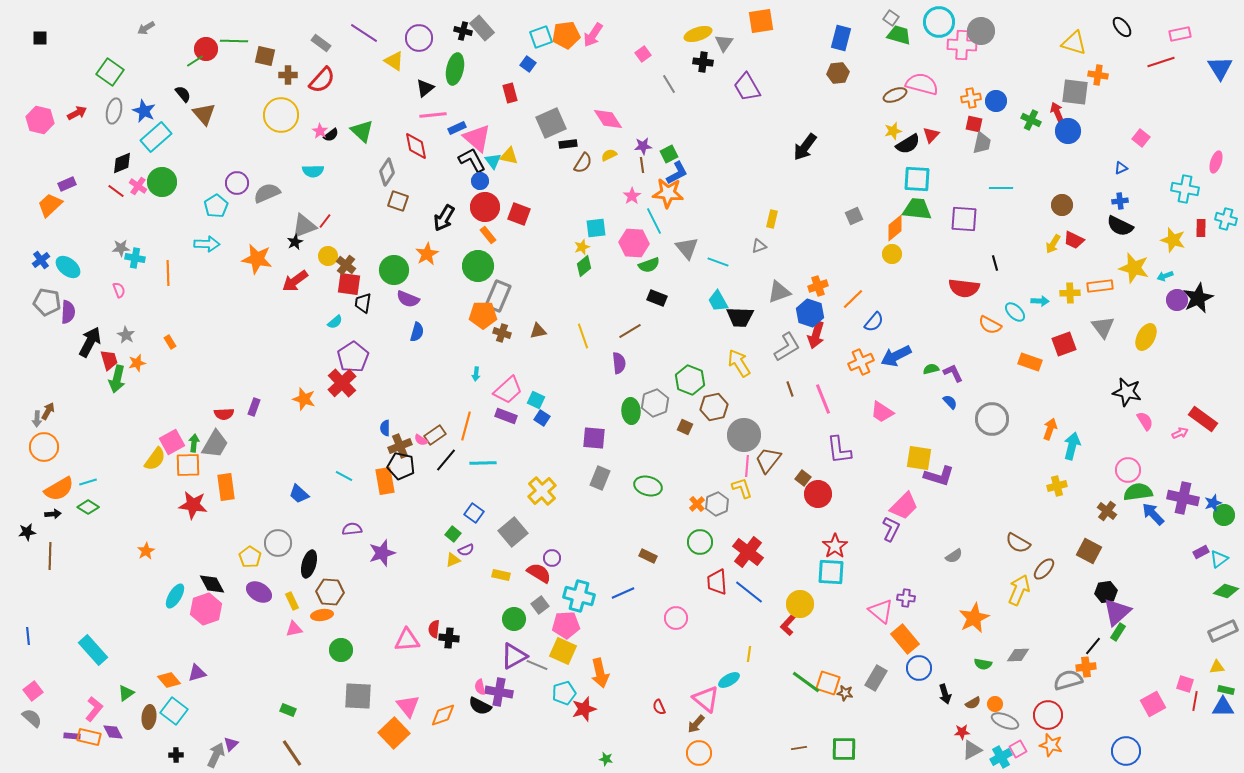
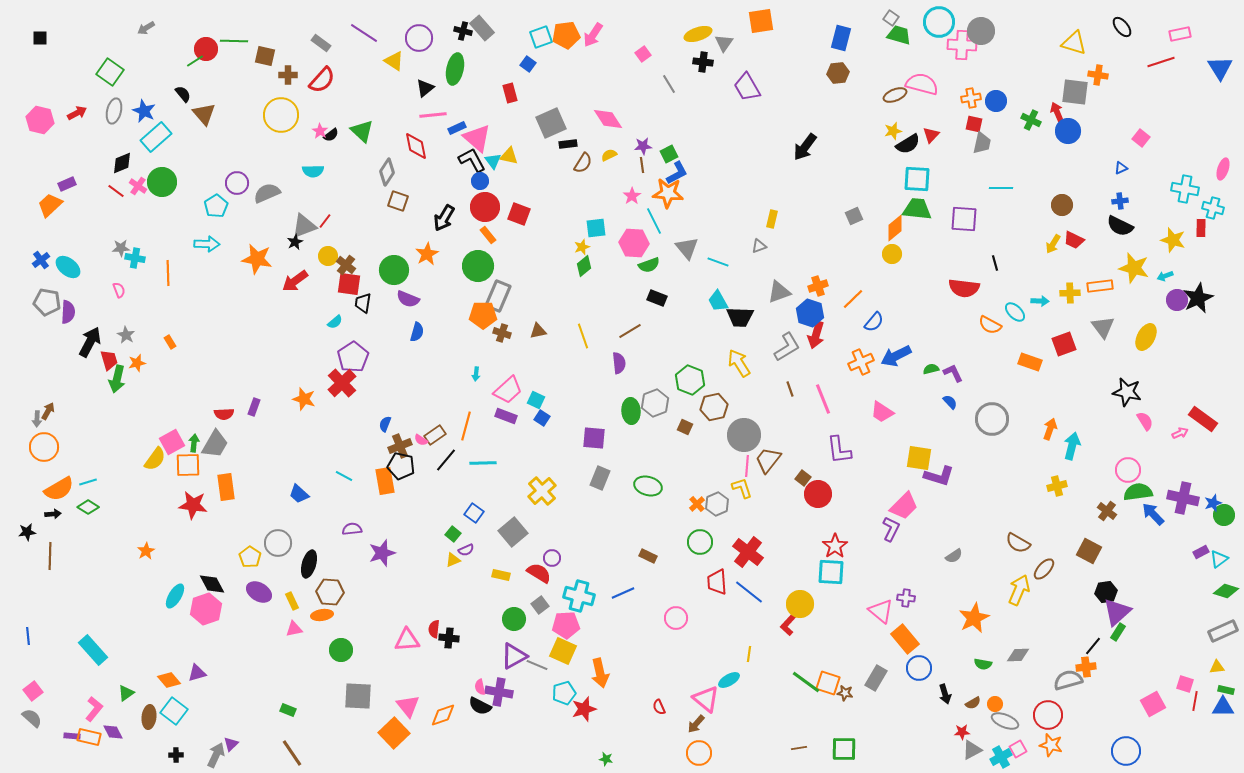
pink ellipse at (1216, 162): moved 7 px right, 7 px down
cyan cross at (1226, 219): moved 13 px left, 11 px up
blue semicircle at (385, 428): moved 4 px up; rotated 21 degrees clockwise
